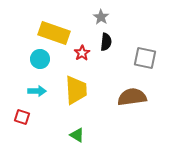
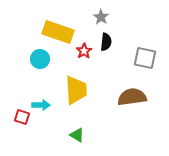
yellow rectangle: moved 4 px right, 1 px up
red star: moved 2 px right, 2 px up
cyan arrow: moved 4 px right, 14 px down
